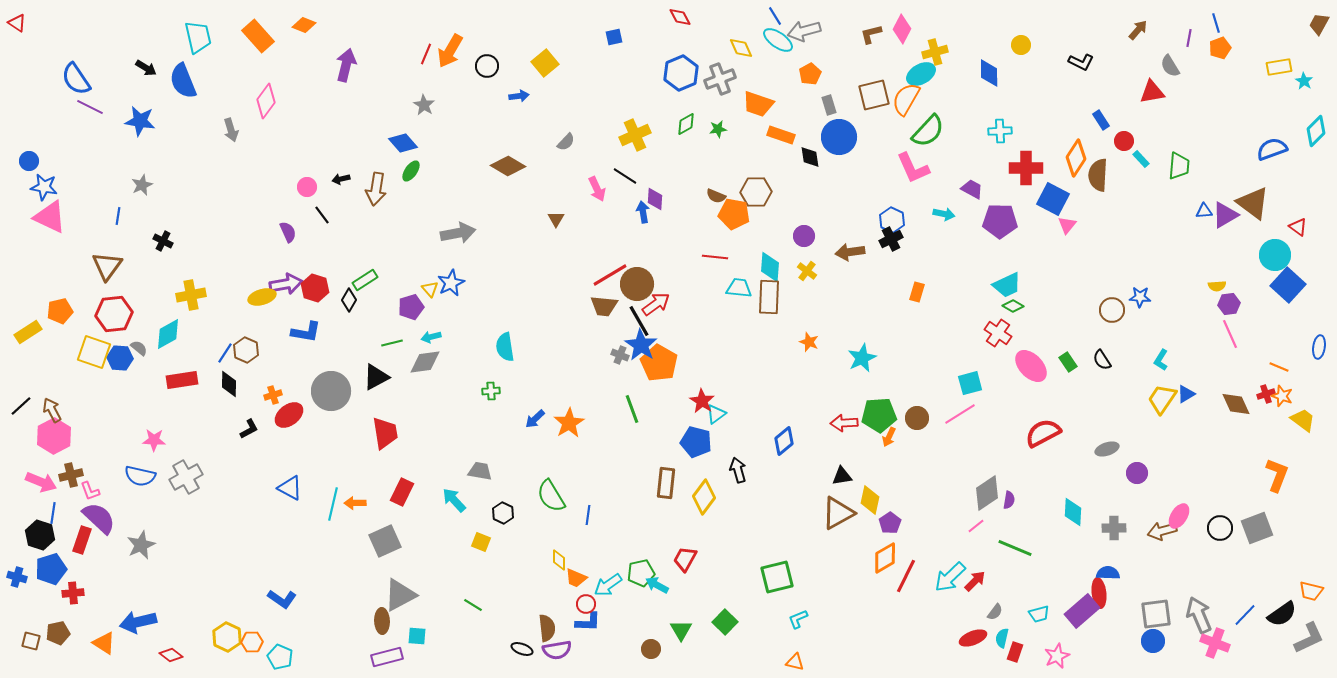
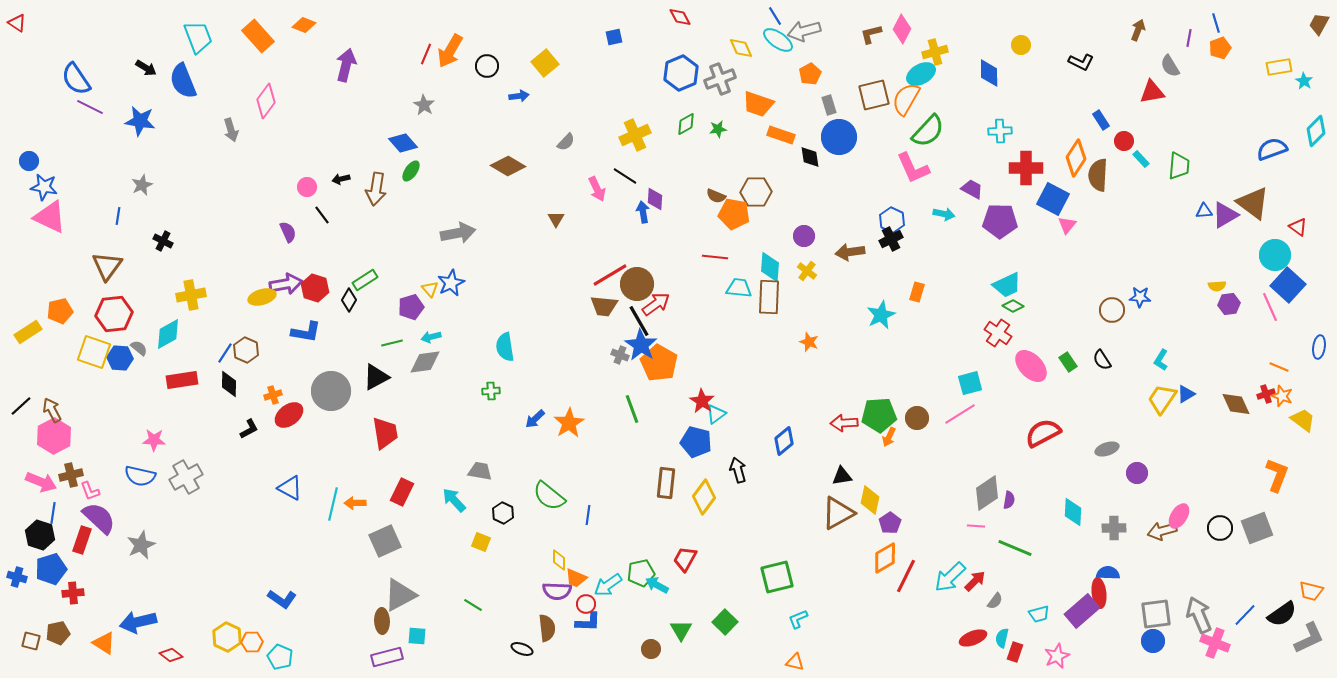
brown arrow at (1138, 30): rotated 20 degrees counterclockwise
cyan trapezoid at (198, 37): rotated 8 degrees counterclockwise
pink line at (1230, 334): moved 40 px right, 27 px up
cyan star at (862, 358): moved 19 px right, 43 px up
green semicircle at (551, 496): moved 2 px left; rotated 20 degrees counterclockwise
pink line at (976, 526): rotated 42 degrees clockwise
gray semicircle at (995, 612): moved 11 px up
purple semicircle at (557, 650): moved 59 px up; rotated 12 degrees clockwise
